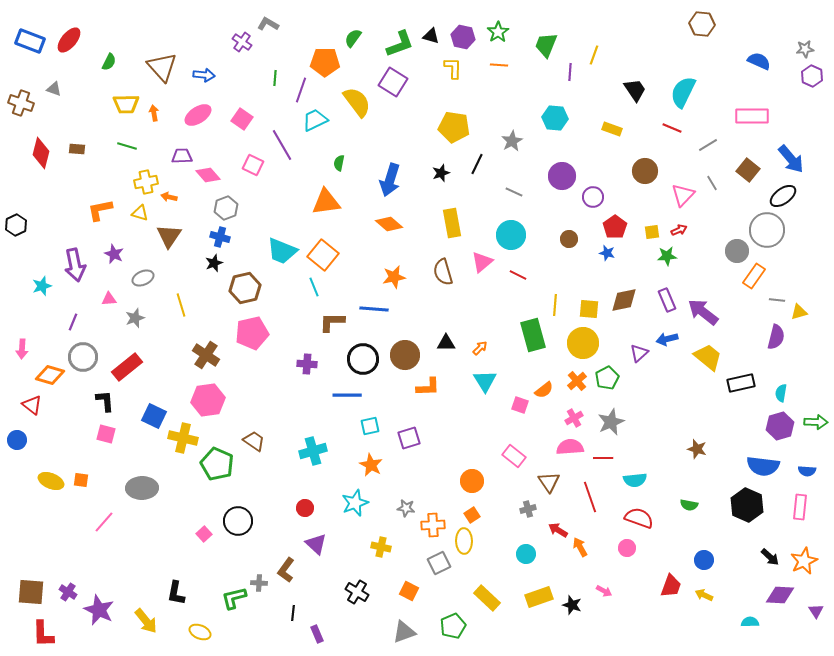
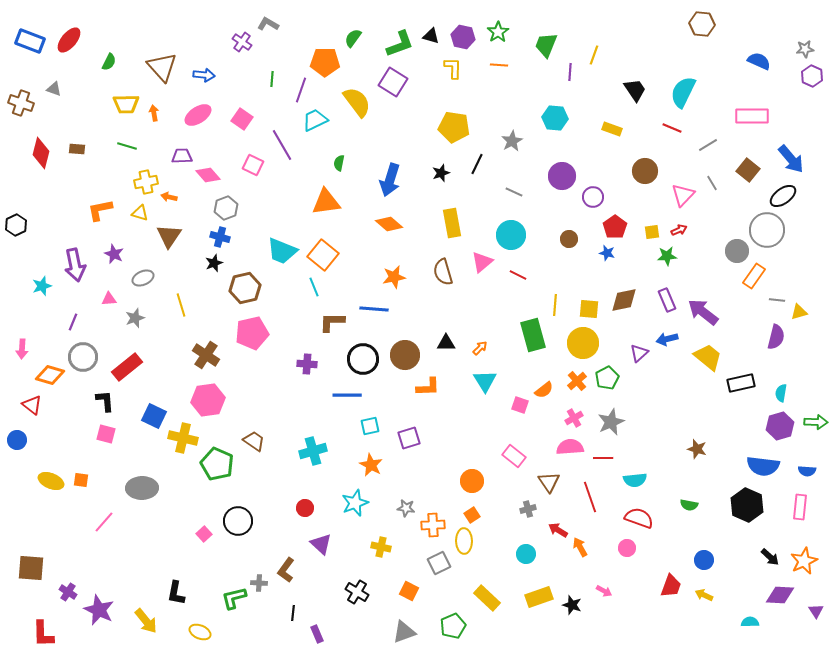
green line at (275, 78): moved 3 px left, 1 px down
purple triangle at (316, 544): moved 5 px right
brown square at (31, 592): moved 24 px up
